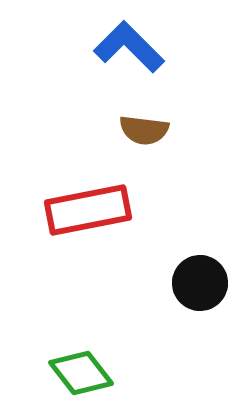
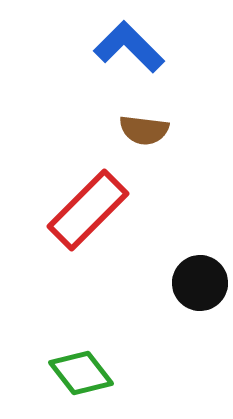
red rectangle: rotated 34 degrees counterclockwise
